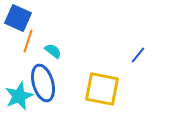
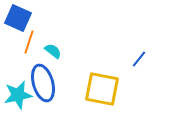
orange line: moved 1 px right, 1 px down
blue line: moved 1 px right, 4 px down
cyan star: moved 1 px left, 1 px up; rotated 12 degrees clockwise
